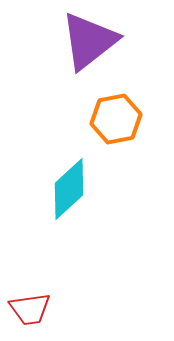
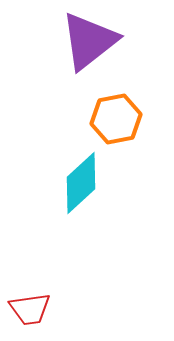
cyan diamond: moved 12 px right, 6 px up
